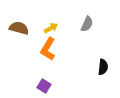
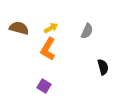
gray semicircle: moved 7 px down
black semicircle: rotated 21 degrees counterclockwise
